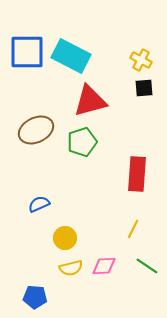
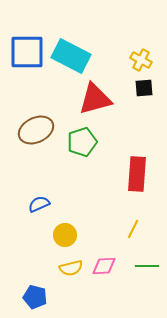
red triangle: moved 5 px right, 2 px up
yellow circle: moved 3 px up
green line: rotated 35 degrees counterclockwise
blue pentagon: rotated 10 degrees clockwise
